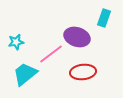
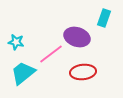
cyan star: rotated 21 degrees clockwise
cyan trapezoid: moved 2 px left, 1 px up
